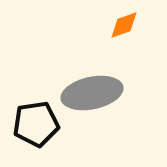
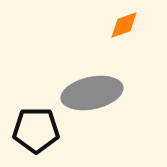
black pentagon: moved 6 px down; rotated 9 degrees clockwise
